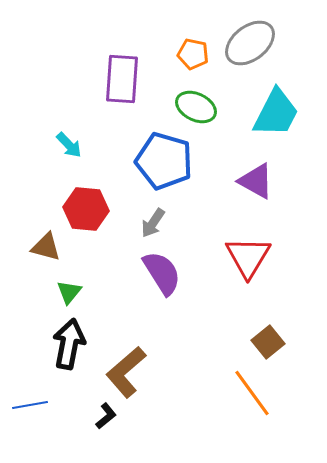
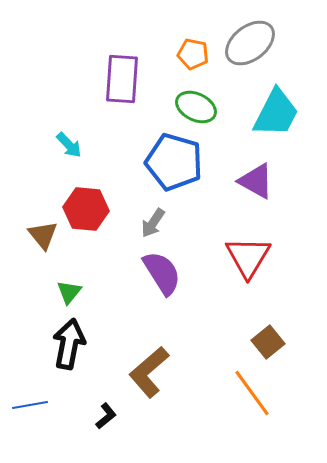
blue pentagon: moved 10 px right, 1 px down
brown triangle: moved 3 px left, 12 px up; rotated 36 degrees clockwise
brown L-shape: moved 23 px right
